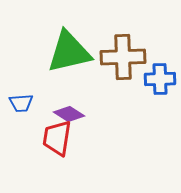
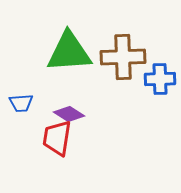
green triangle: rotated 9 degrees clockwise
